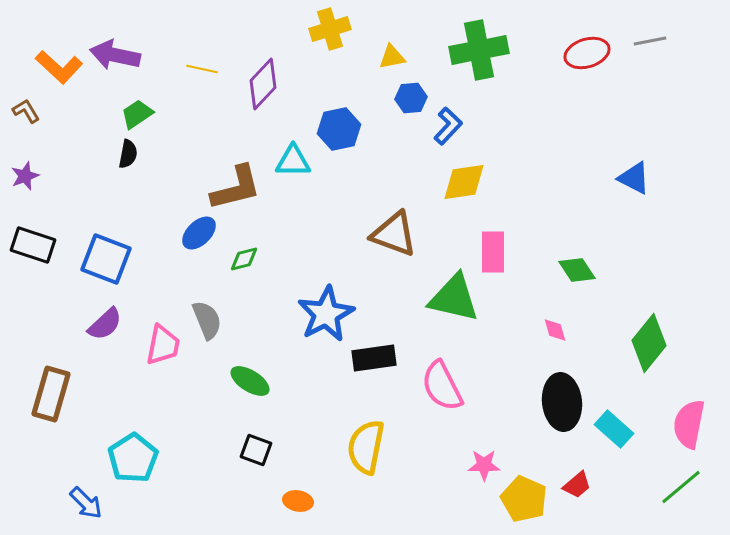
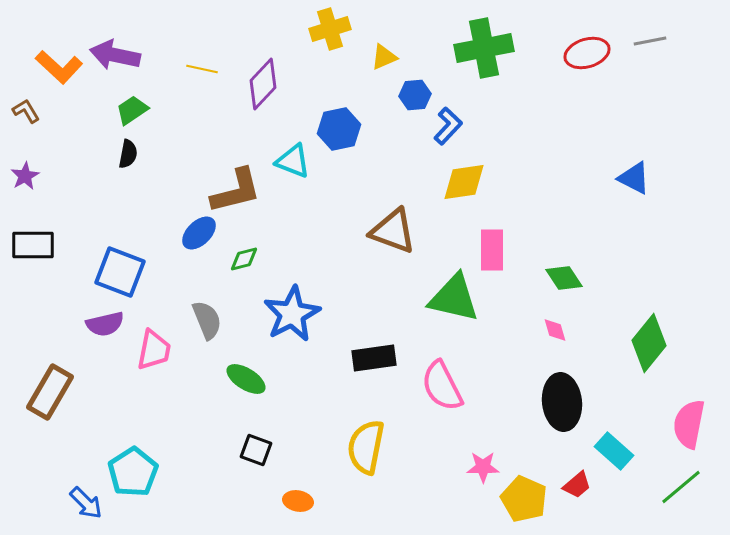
green cross at (479, 50): moved 5 px right, 2 px up
yellow triangle at (392, 57): moved 8 px left; rotated 12 degrees counterclockwise
blue hexagon at (411, 98): moved 4 px right, 3 px up
green trapezoid at (137, 114): moved 5 px left, 4 px up
cyan triangle at (293, 161): rotated 21 degrees clockwise
purple star at (25, 176): rotated 8 degrees counterclockwise
brown L-shape at (236, 188): moved 3 px down
brown triangle at (394, 234): moved 1 px left, 3 px up
black rectangle at (33, 245): rotated 18 degrees counterclockwise
pink rectangle at (493, 252): moved 1 px left, 2 px up
blue square at (106, 259): moved 14 px right, 13 px down
green diamond at (577, 270): moved 13 px left, 8 px down
blue star at (326, 314): moved 34 px left
purple semicircle at (105, 324): rotated 30 degrees clockwise
pink trapezoid at (163, 345): moved 9 px left, 5 px down
green ellipse at (250, 381): moved 4 px left, 2 px up
brown rectangle at (51, 394): moved 1 px left, 2 px up; rotated 14 degrees clockwise
cyan rectangle at (614, 429): moved 22 px down
cyan pentagon at (133, 458): moved 14 px down
pink star at (484, 465): moved 1 px left, 2 px down
